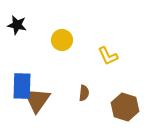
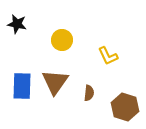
black star: moved 1 px up
brown semicircle: moved 5 px right
brown triangle: moved 18 px right, 18 px up
